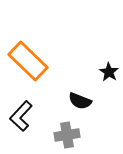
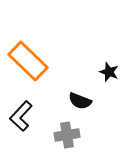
black star: rotated 12 degrees counterclockwise
